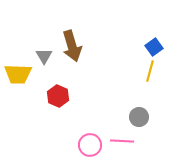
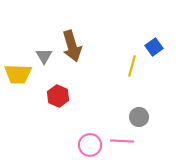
yellow line: moved 18 px left, 5 px up
